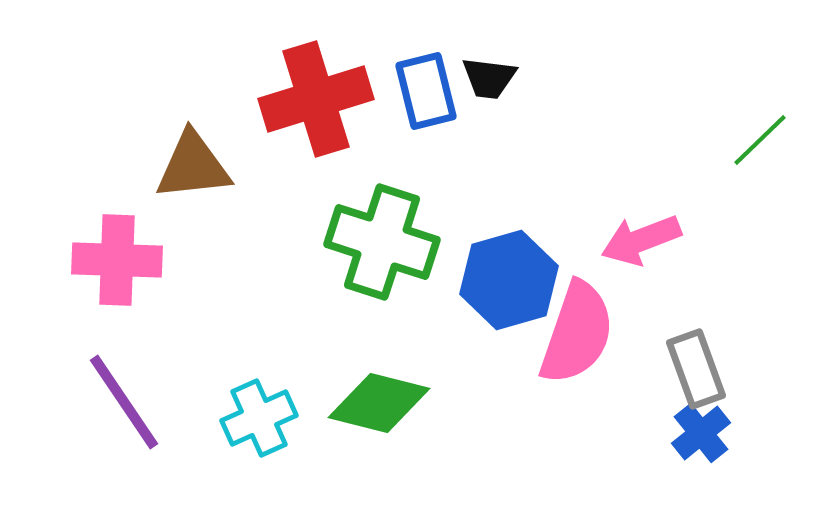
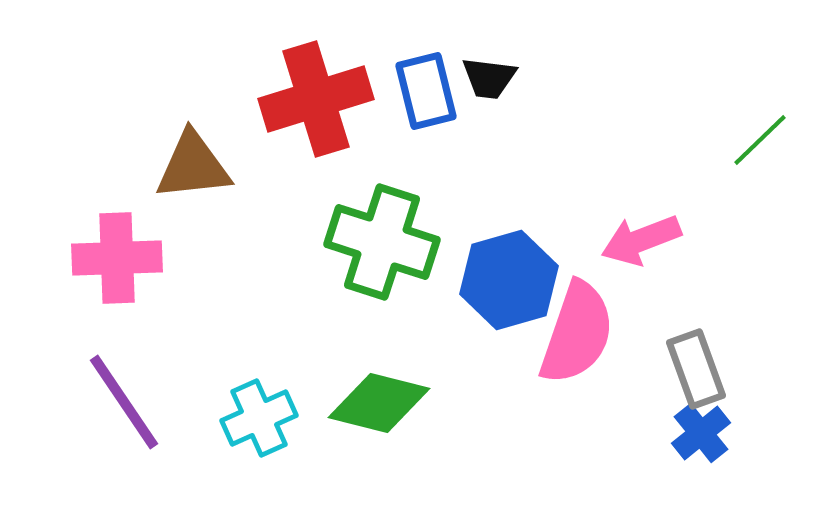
pink cross: moved 2 px up; rotated 4 degrees counterclockwise
